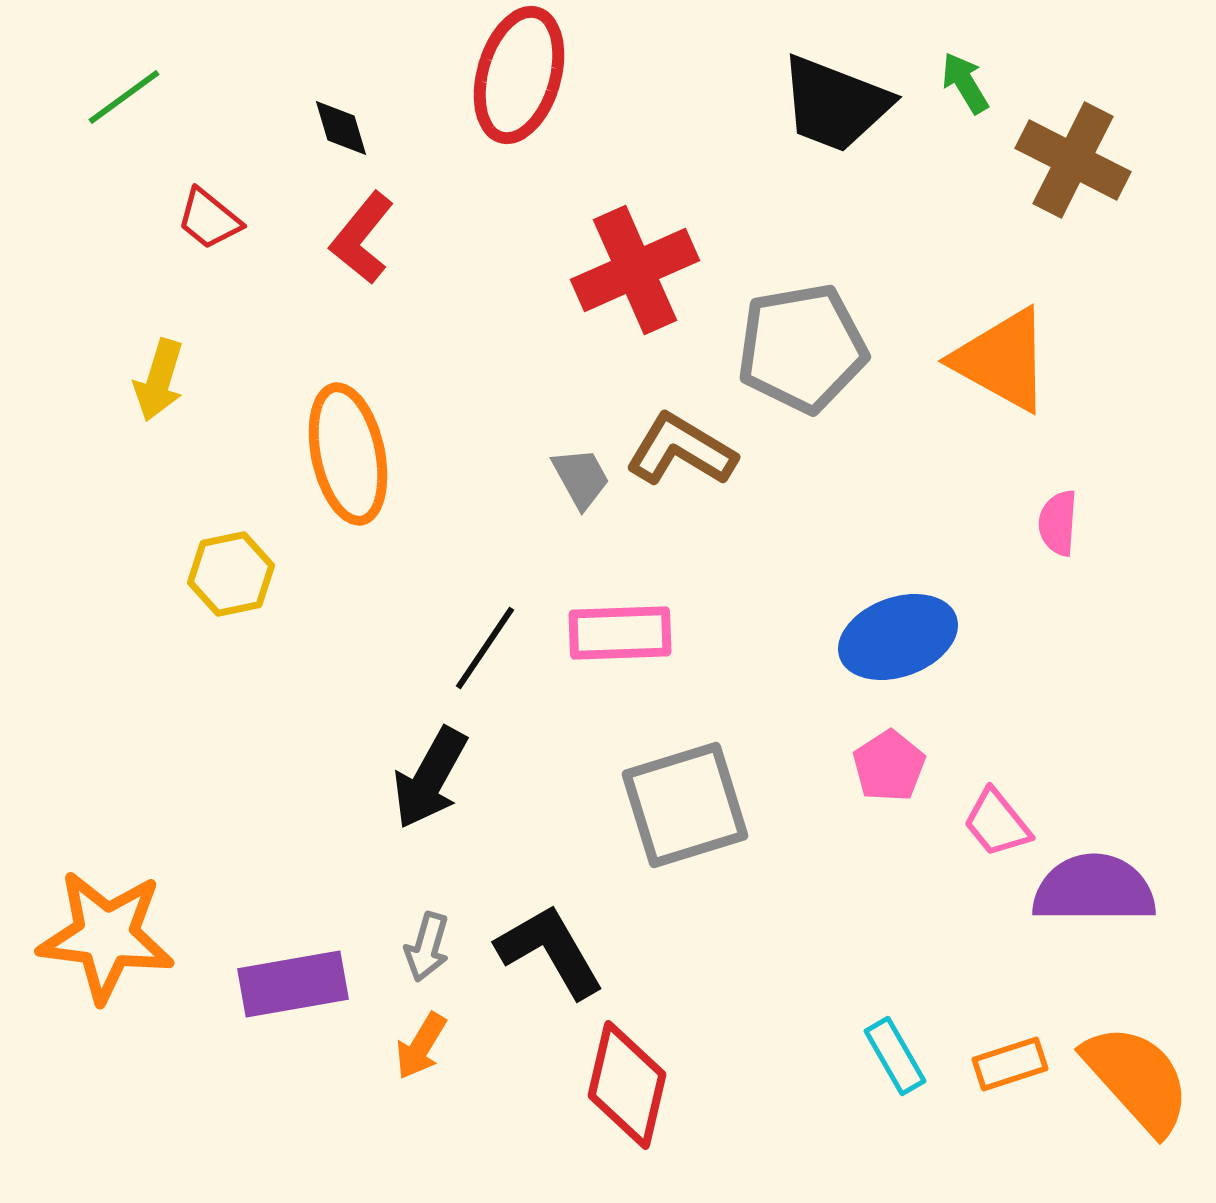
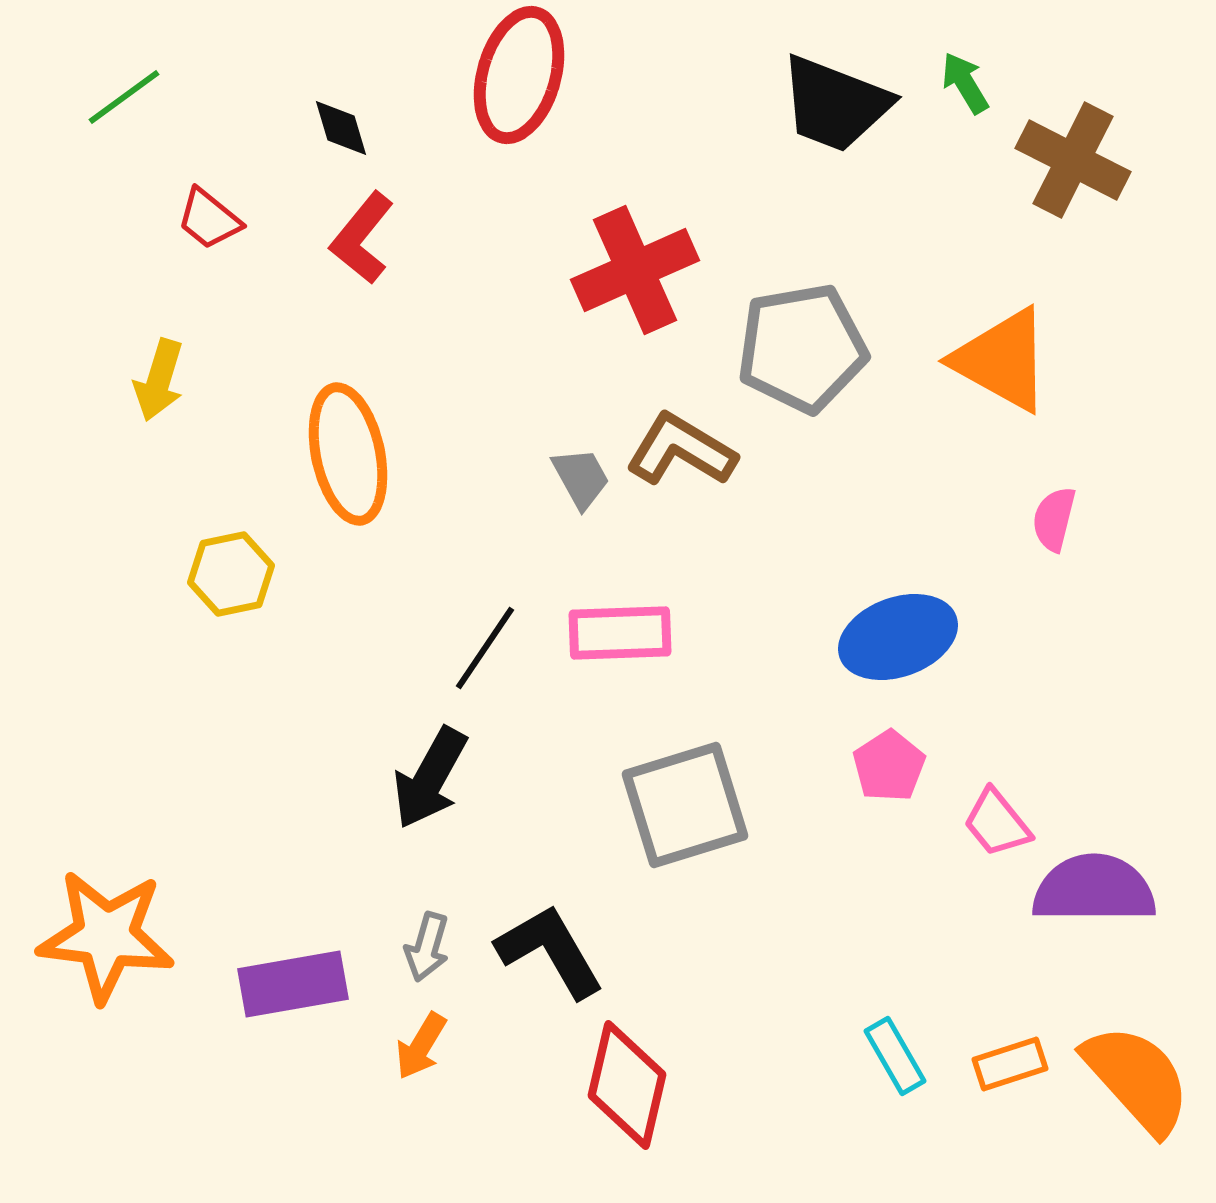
pink semicircle: moved 4 px left, 4 px up; rotated 10 degrees clockwise
